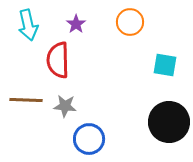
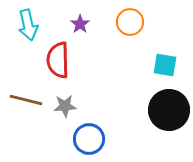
purple star: moved 4 px right
brown line: rotated 12 degrees clockwise
gray star: rotated 10 degrees counterclockwise
black circle: moved 12 px up
